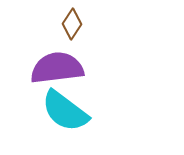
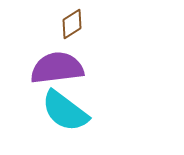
brown diamond: rotated 24 degrees clockwise
